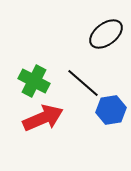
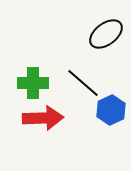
green cross: moved 1 px left, 2 px down; rotated 28 degrees counterclockwise
blue hexagon: rotated 16 degrees counterclockwise
red arrow: rotated 21 degrees clockwise
